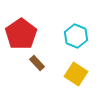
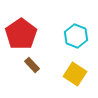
brown rectangle: moved 5 px left, 2 px down
yellow square: moved 1 px left
